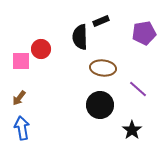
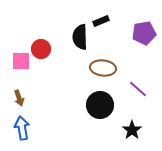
brown arrow: rotated 56 degrees counterclockwise
